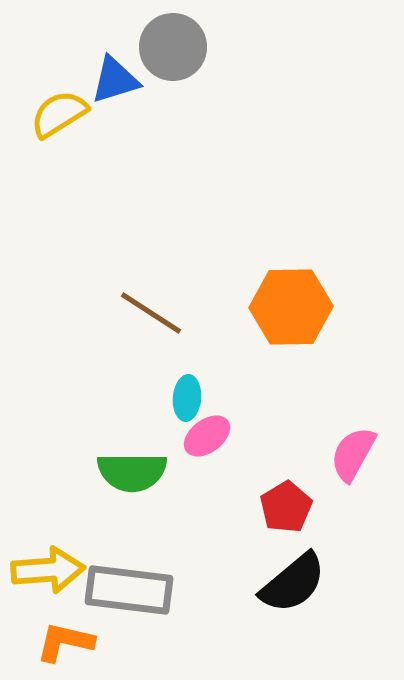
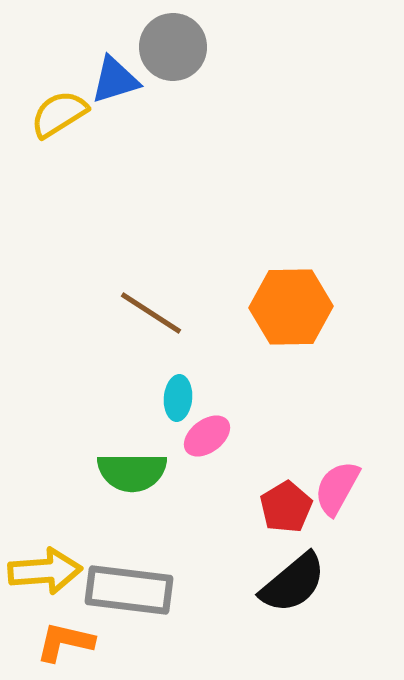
cyan ellipse: moved 9 px left
pink semicircle: moved 16 px left, 34 px down
yellow arrow: moved 3 px left, 1 px down
